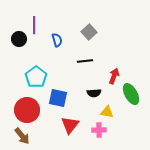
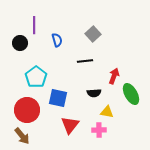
gray square: moved 4 px right, 2 px down
black circle: moved 1 px right, 4 px down
